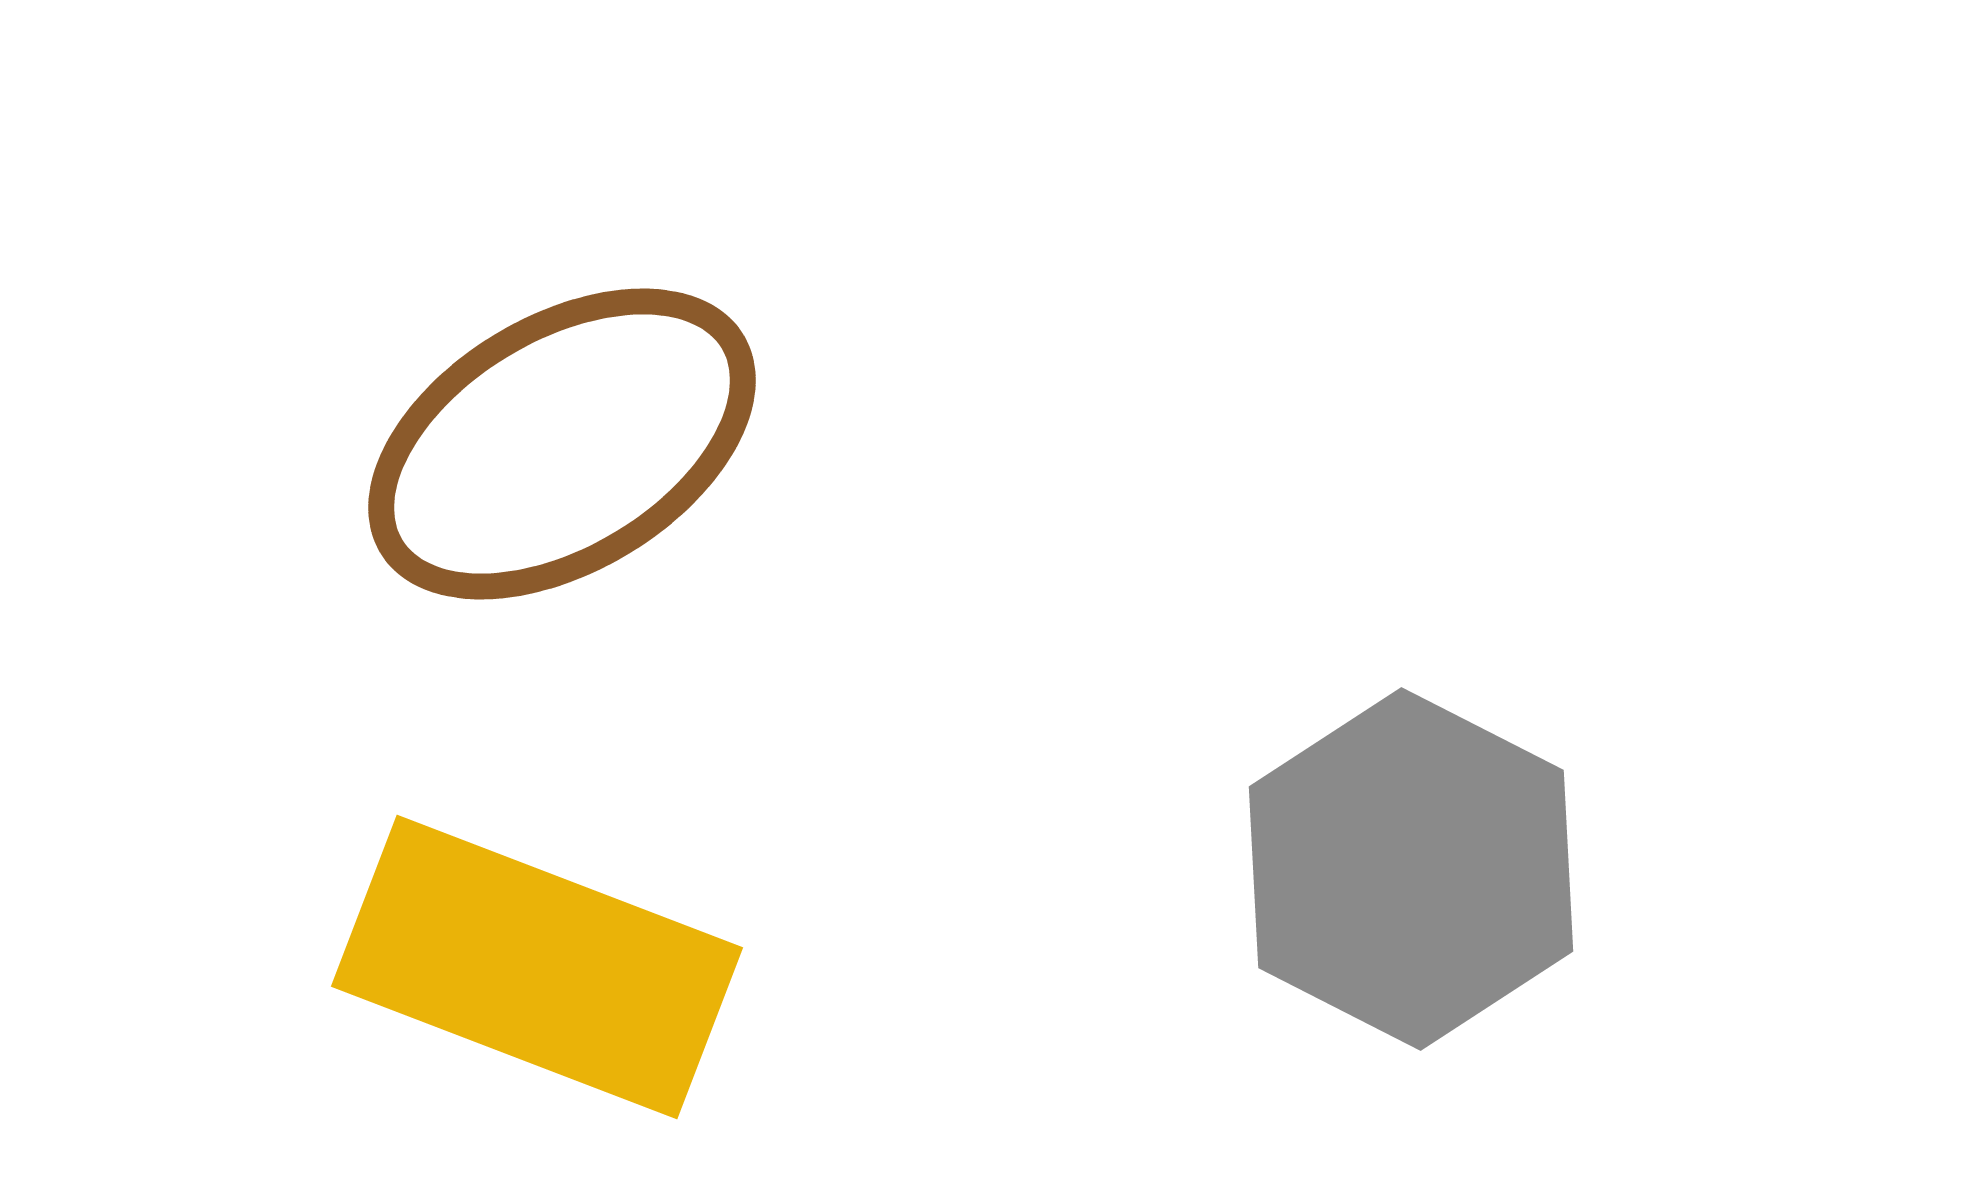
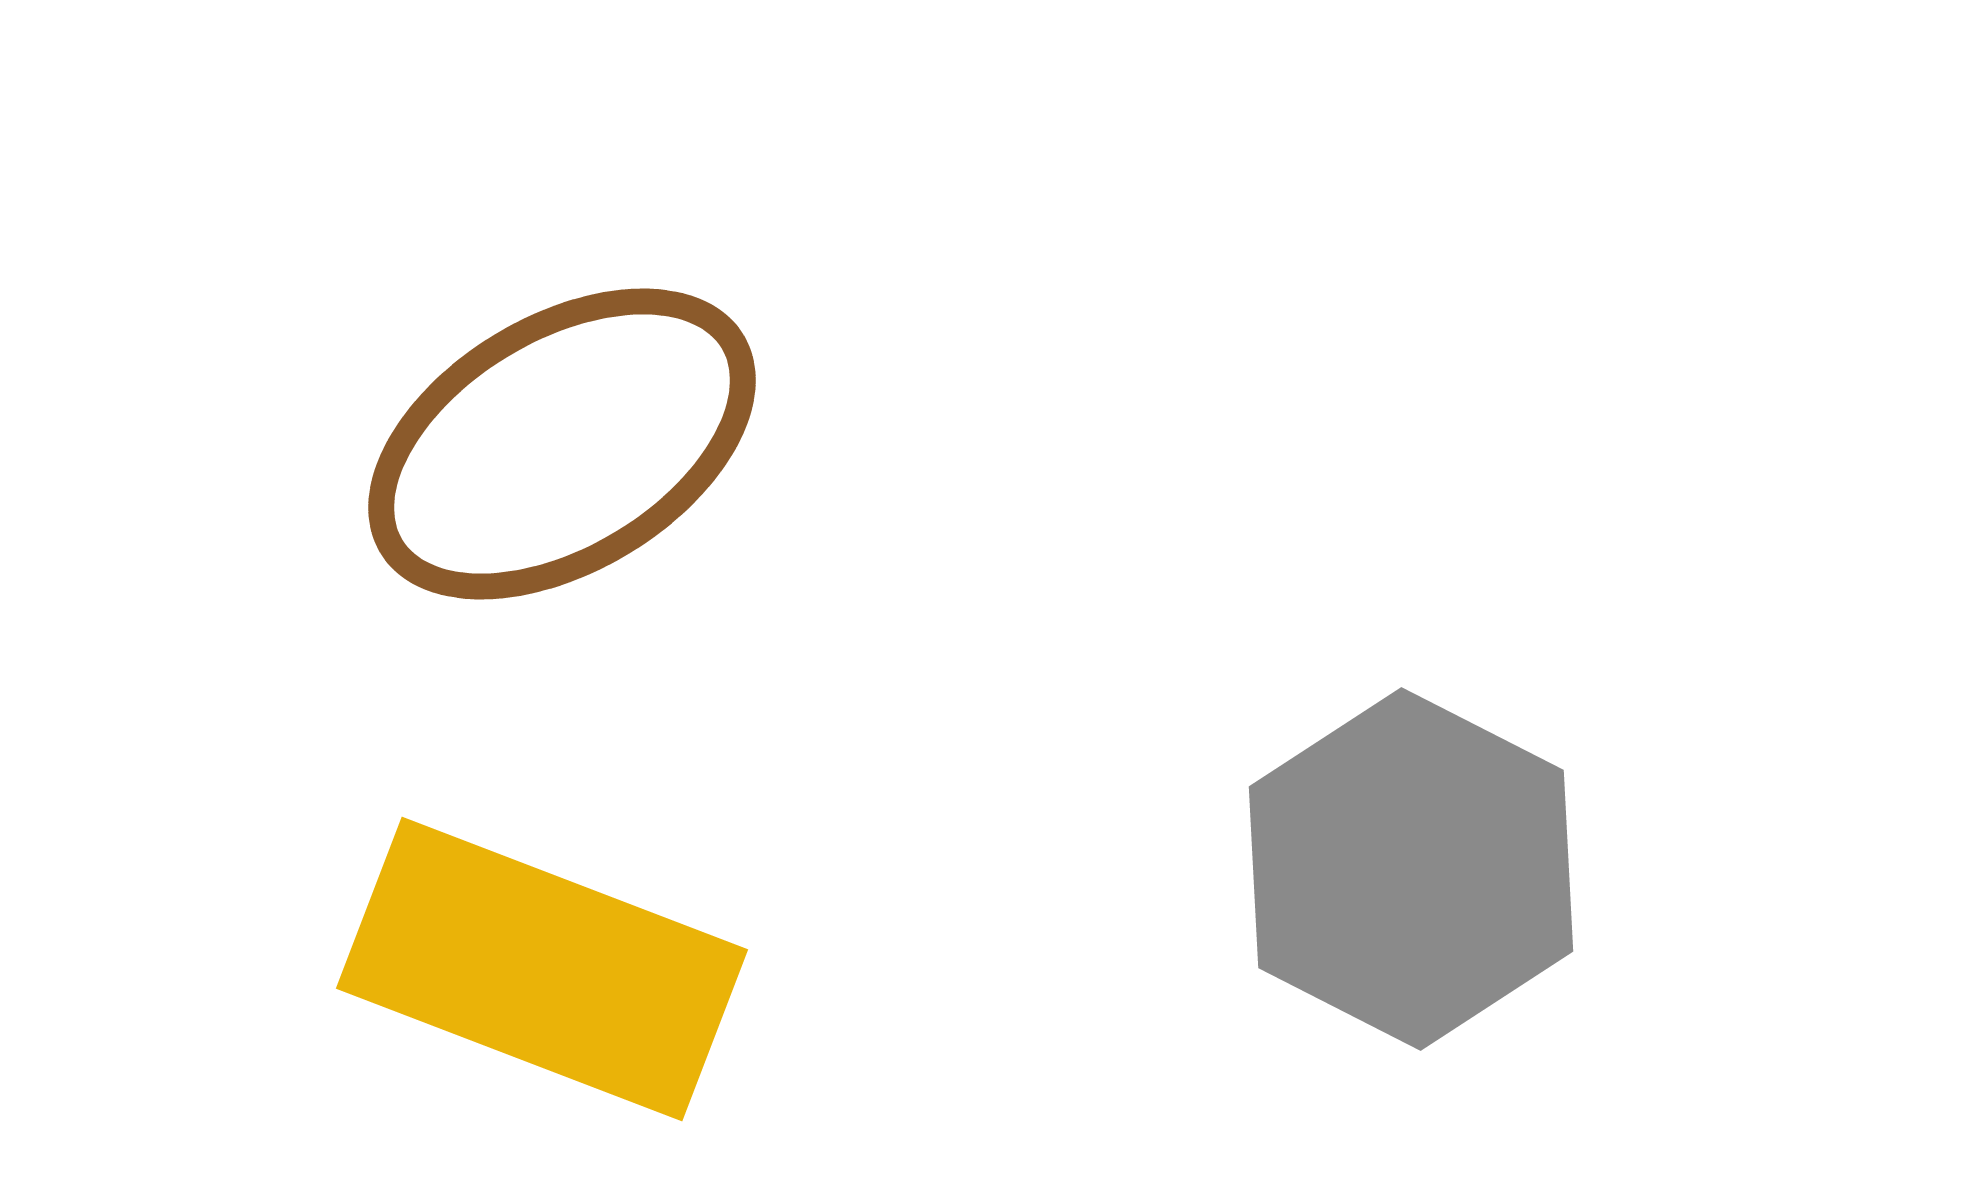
yellow rectangle: moved 5 px right, 2 px down
